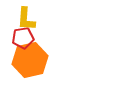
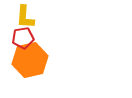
yellow L-shape: moved 1 px left, 2 px up
